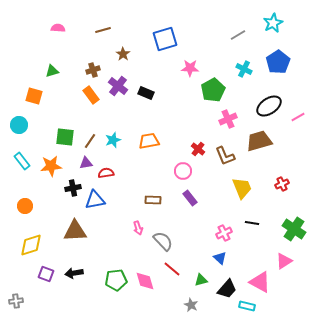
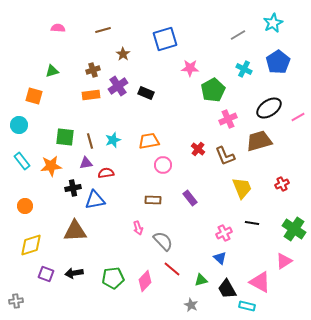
purple cross at (118, 86): rotated 18 degrees clockwise
orange rectangle at (91, 95): rotated 60 degrees counterclockwise
black ellipse at (269, 106): moved 2 px down
brown line at (90, 141): rotated 49 degrees counterclockwise
pink circle at (183, 171): moved 20 px left, 6 px up
green pentagon at (116, 280): moved 3 px left, 2 px up
pink diamond at (145, 281): rotated 60 degrees clockwise
black trapezoid at (227, 289): rotated 110 degrees clockwise
